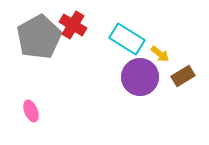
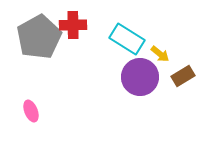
red cross: rotated 32 degrees counterclockwise
